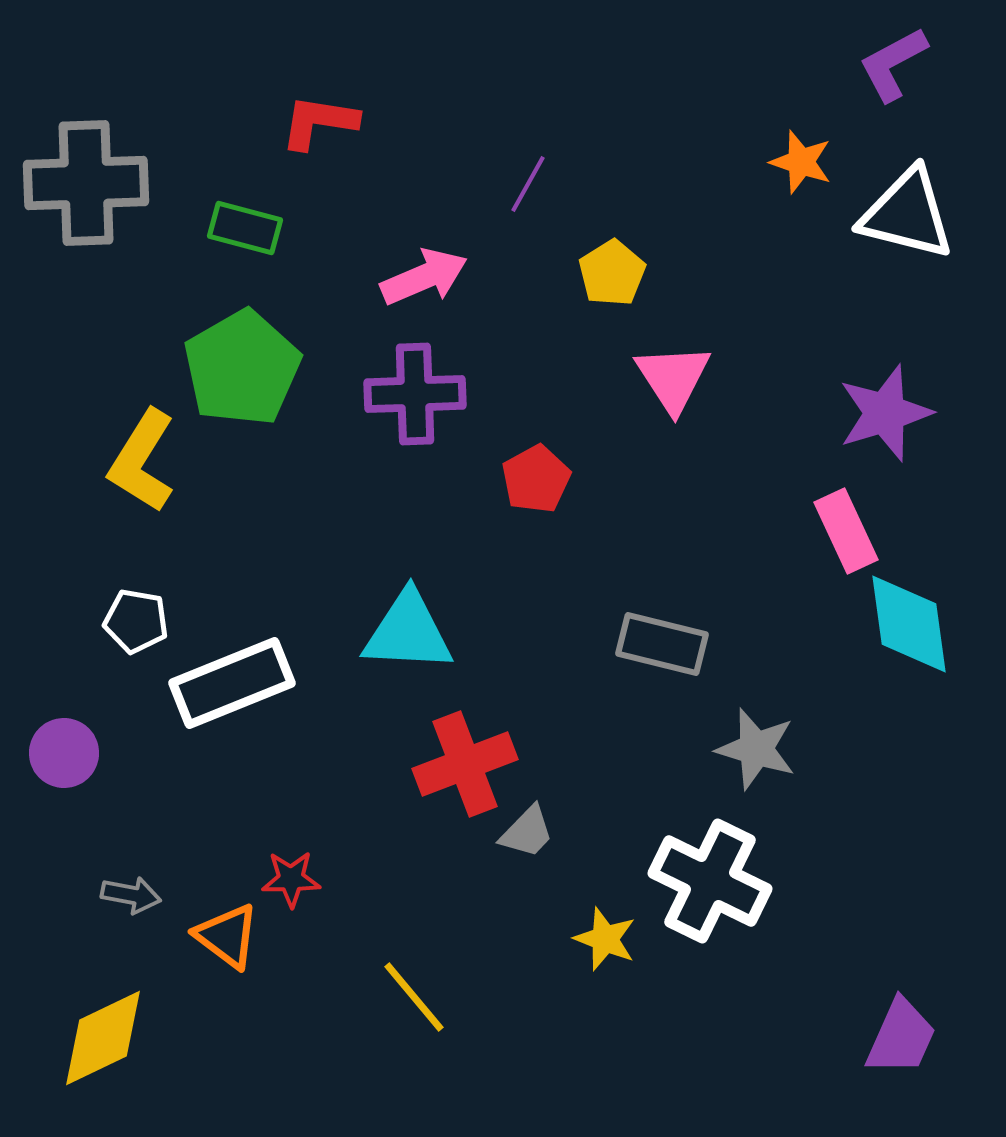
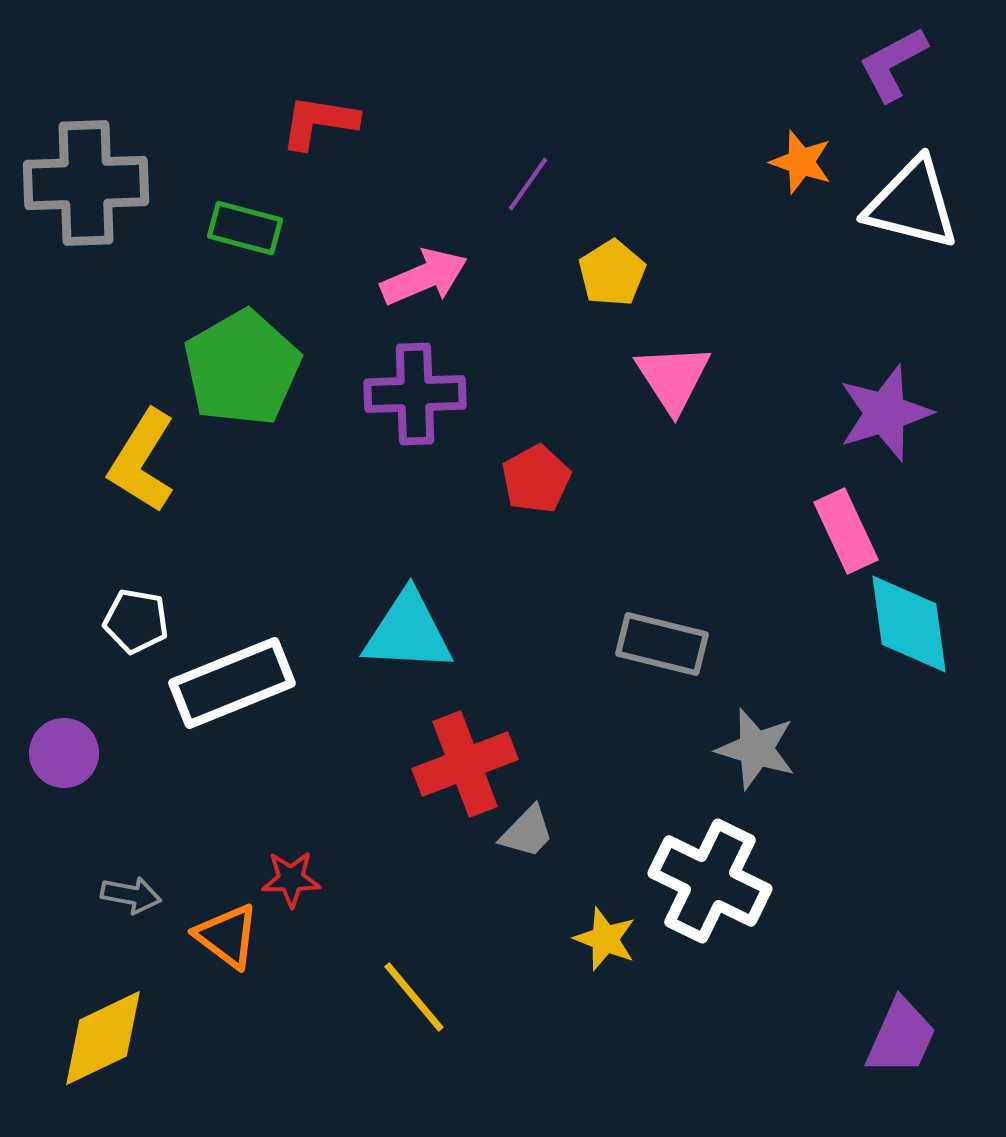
purple line: rotated 6 degrees clockwise
white triangle: moved 5 px right, 10 px up
